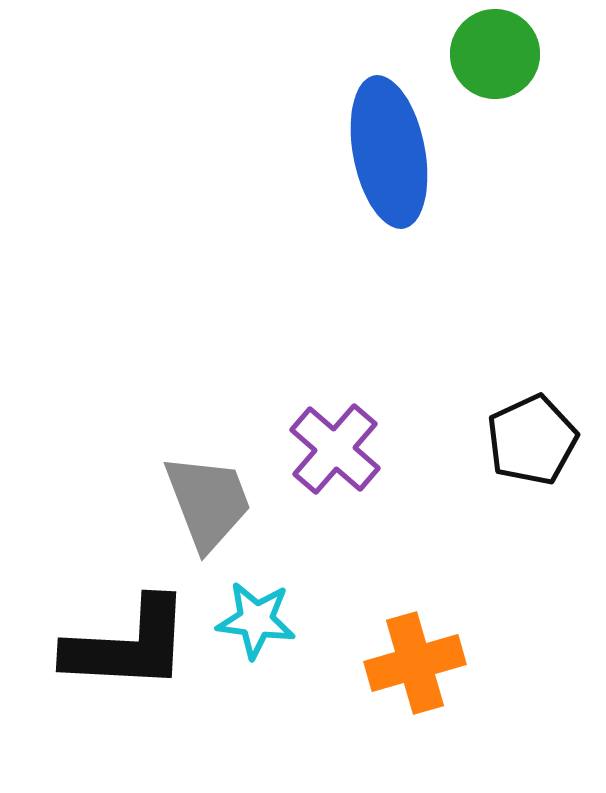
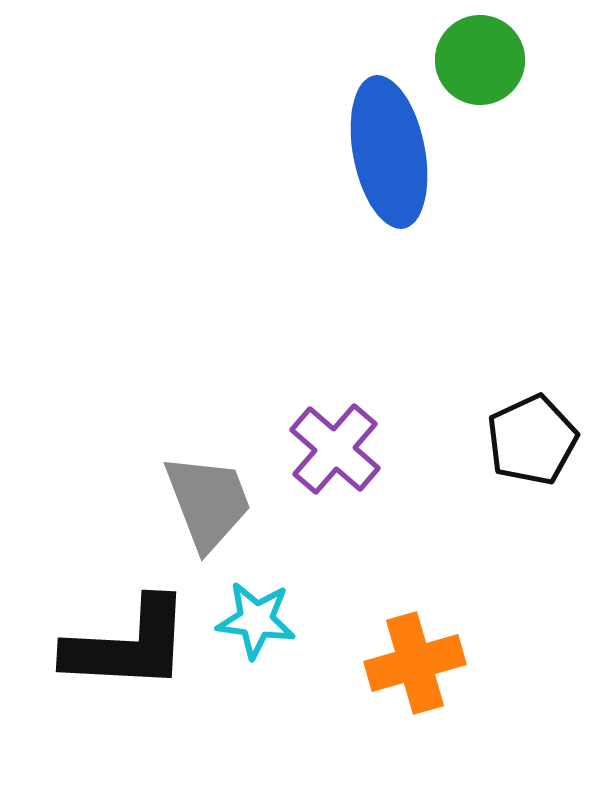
green circle: moved 15 px left, 6 px down
